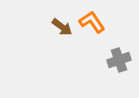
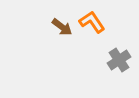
gray cross: rotated 15 degrees counterclockwise
